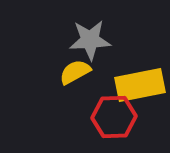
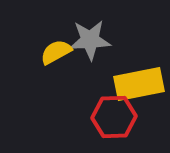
yellow semicircle: moved 19 px left, 20 px up
yellow rectangle: moved 1 px left, 1 px up
